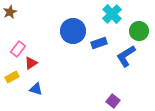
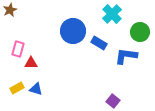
brown star: moved 2 px up
green circle: moved 1 px right, 1 px down
blue rectangle: rotated 49 degrees clockwise
pink rectangle: rotated 21 degrees counterclockwise
blue L-shape: rotated 40 degrees clockwise
red triangle: rotated 32 degrees clockwise
yellow rectangle: moved 5 px right, 11 px down
